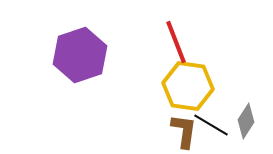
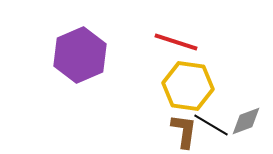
red line: rotated 51 degrees counterclockwise
purple hexagon: rotated 4 degrees counterclockwise
gray diamond: rotated 36 degrees clockwise
